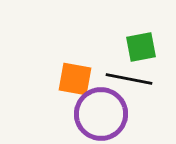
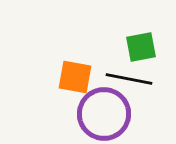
orange square: moved 2 px up
purple circle: moved 3 px right
